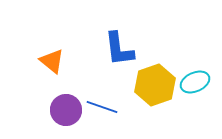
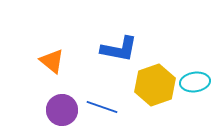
blue L-shape: rotated 72 degrees counterclockwise
cyan ellipse: rotated 16 degrees clockwise
purple circle: moved 4 px left
